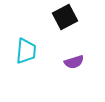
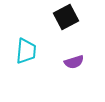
black square: moved 1 px right
